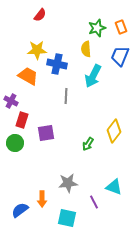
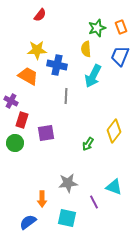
blue cross: moved 1 px down
blue semicircle: moved 8 px right, 12 px down
